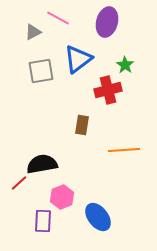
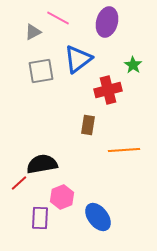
green star: moved 8 px right
brown rectangle: moved 6 px right
purple rectangle: moved 3 px left, 3 px up
